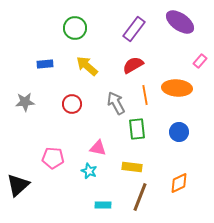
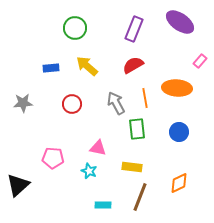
purple rectangle: rotated 15 degrees counterclockwise
blue rectangle: moved 6 px right, 4 px down
orange line: moved 3 px down
gray star: moved 2 px left, 1 px down
